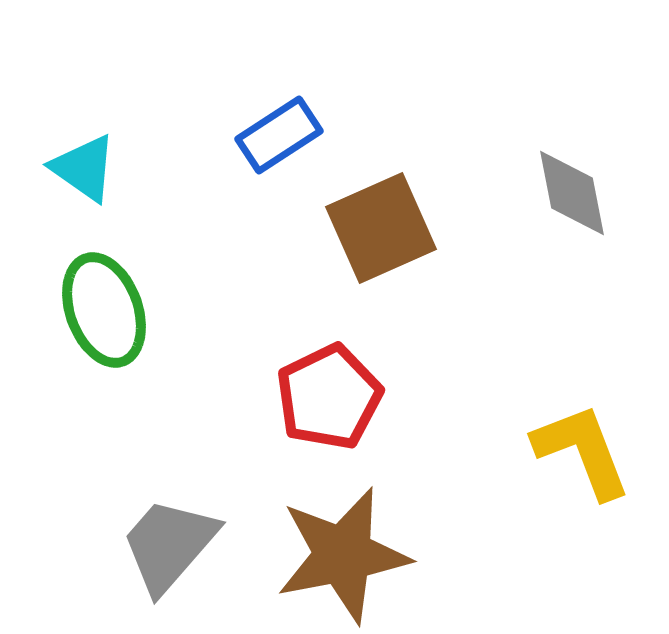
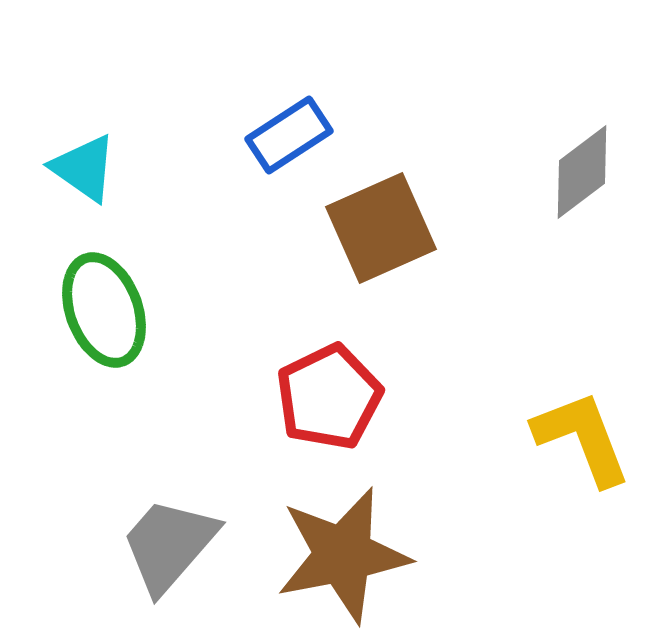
blue rectangle: moved 10 px right
gray diamond: moved 10 px right, 21 px up; rotated 64 degrees clockwise
yellow L-shape: moved 13 px up
